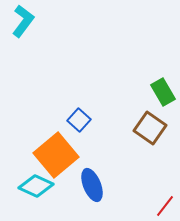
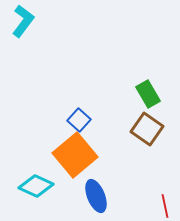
green rectangle: moved 15 px left, 2 px down
brown square: moved 3 px left, 1 px down
orange square: moved 19 px right
blue ellipse: moved 4 px right, 11 px down
red line: rotated 50 degrees counterclockwise
